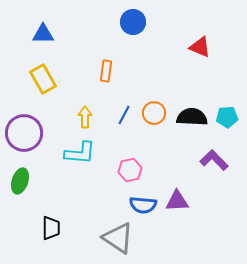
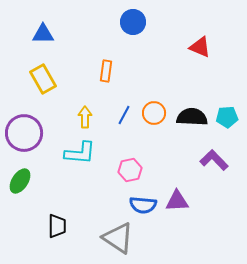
green ellipse: rotated 15 degrees clockwise
black trapezoid: moved 6 px right, 2 px up
